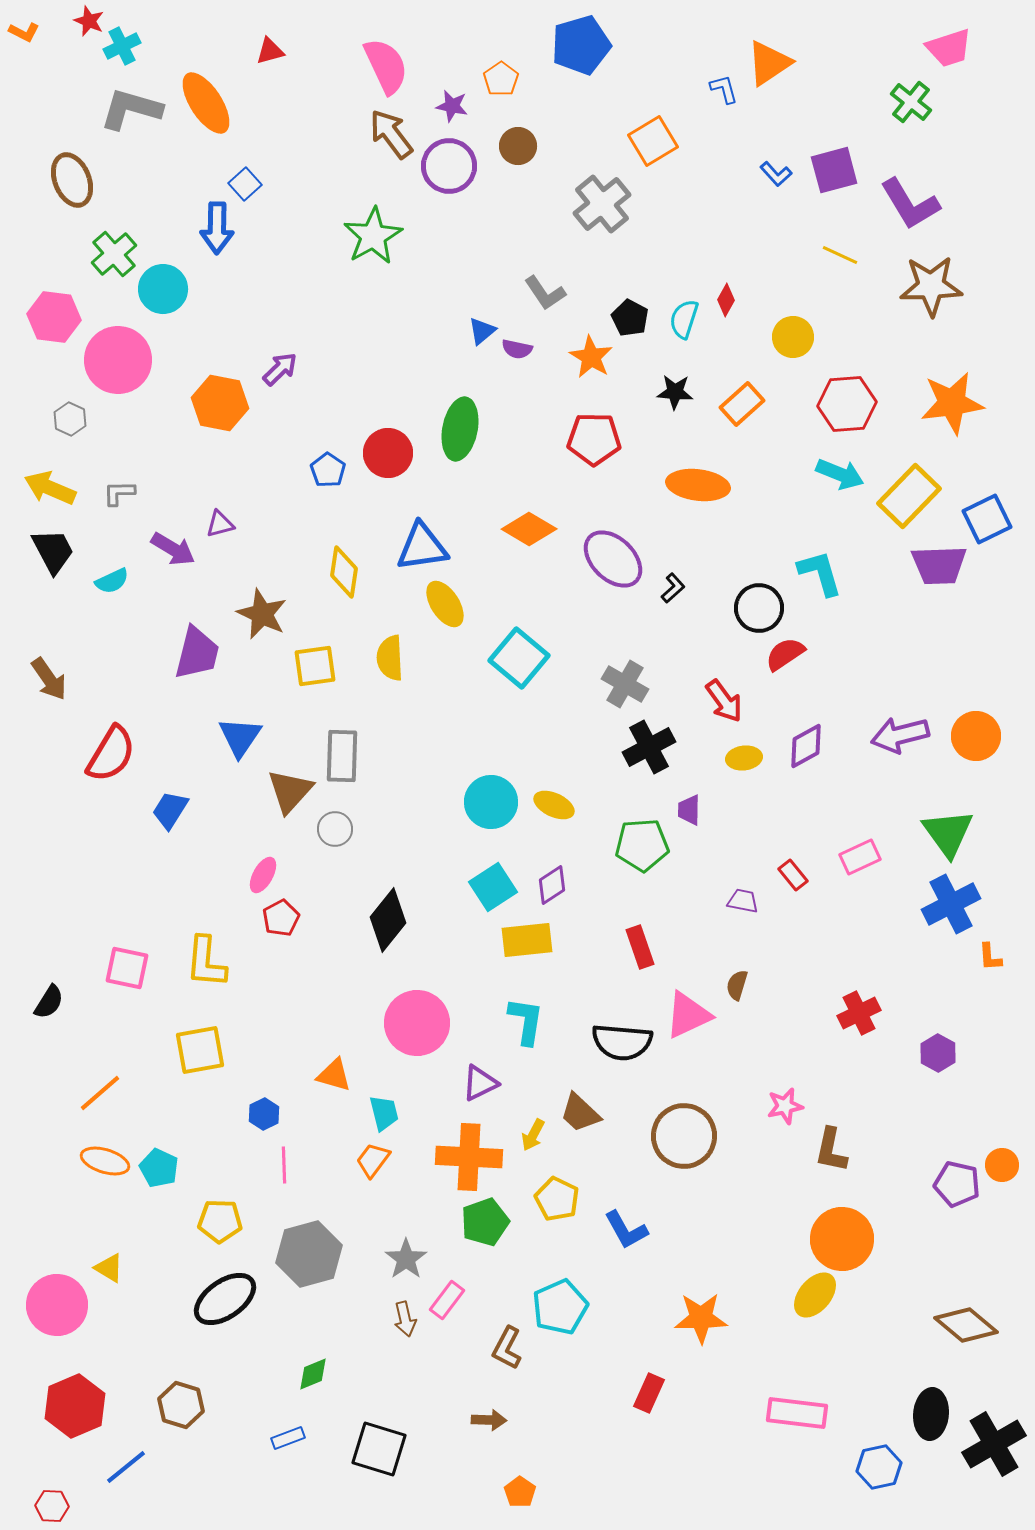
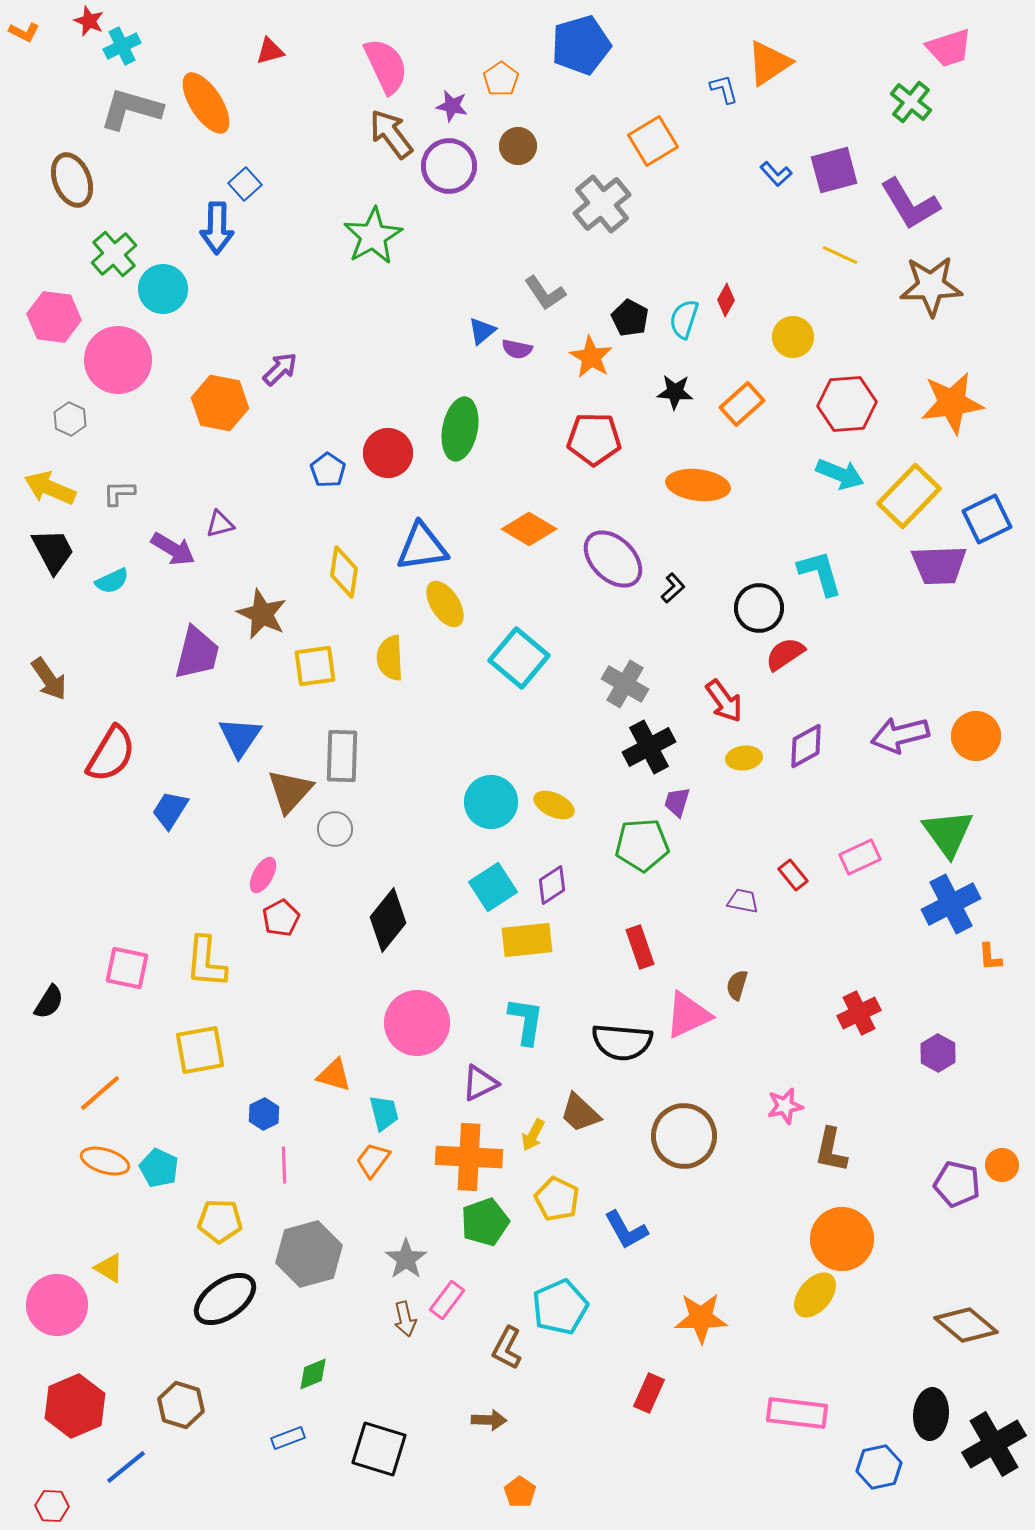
purple trapezoid at (689, 810): moved 12 px left, 8 px up; rotated 16 degrees clockwise
